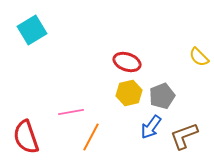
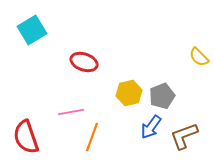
red ellipse: moved 43 px left
orange line: moved 1 px right; rotated 8 degrees counterclockwise
